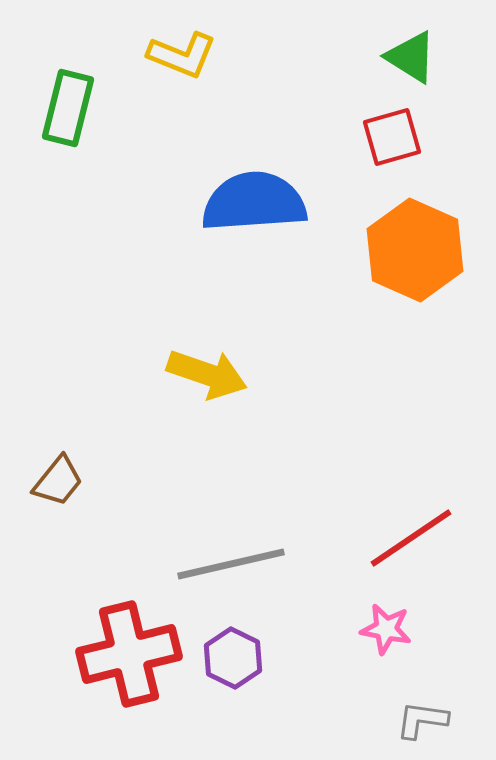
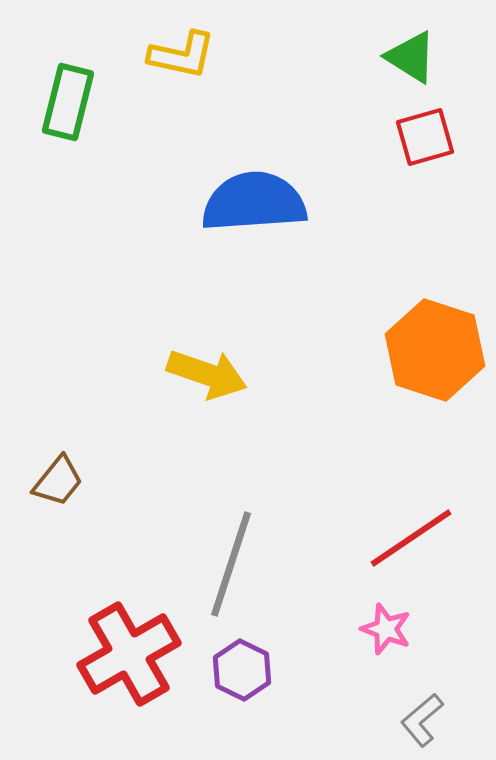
yellow L-shape: rotated 10 degrees counterclockwise
green rectangle: moved 6 px up
red square: moved 33 px right
orange hexagon: moved 20 px right, 100 px down; rotated 6 degrees counterclockwise
gray line: rotated 59 degrees counterclockwise
pink star: rotated 9 degrees clockwise
red cross: rotated 16 degrees counterclockwise
purple hexagon: moved 9 px right, 12 px down
gray L-shape: rotated 48 degrees counterclockwise
